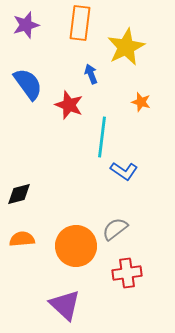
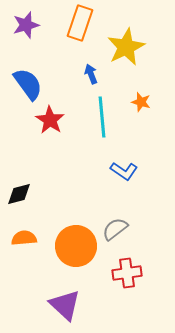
orange rectangle: rotated 12 degrees clockwise
red star: moved 19 px left, 15 px down; rotated 12 degrees clockwise
cyan line: moved 20 px up; rotated 12 degrees counterclockwise
orange semicircle: moved 2 px right, 1 px up
